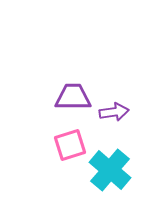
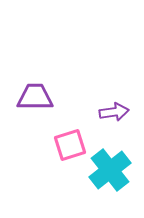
purple trapezoid: moved 38 px left
cyan cross: rotated 12 degrees clockwise
